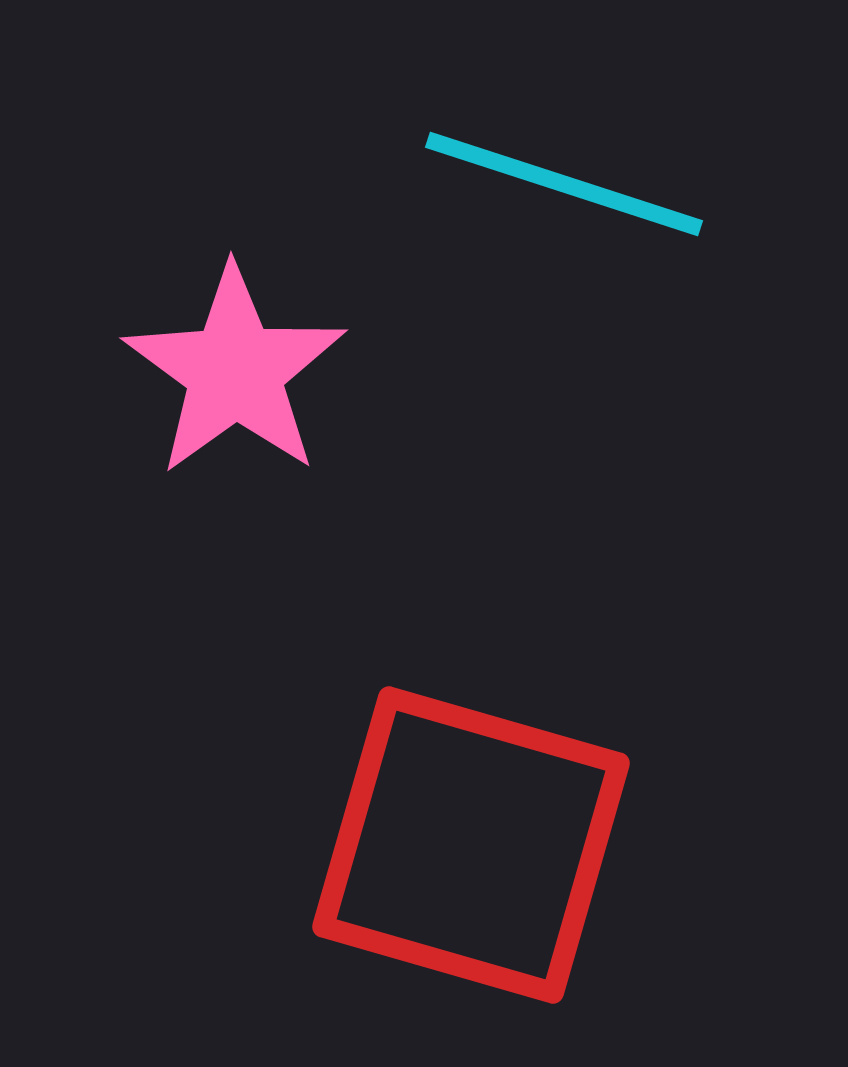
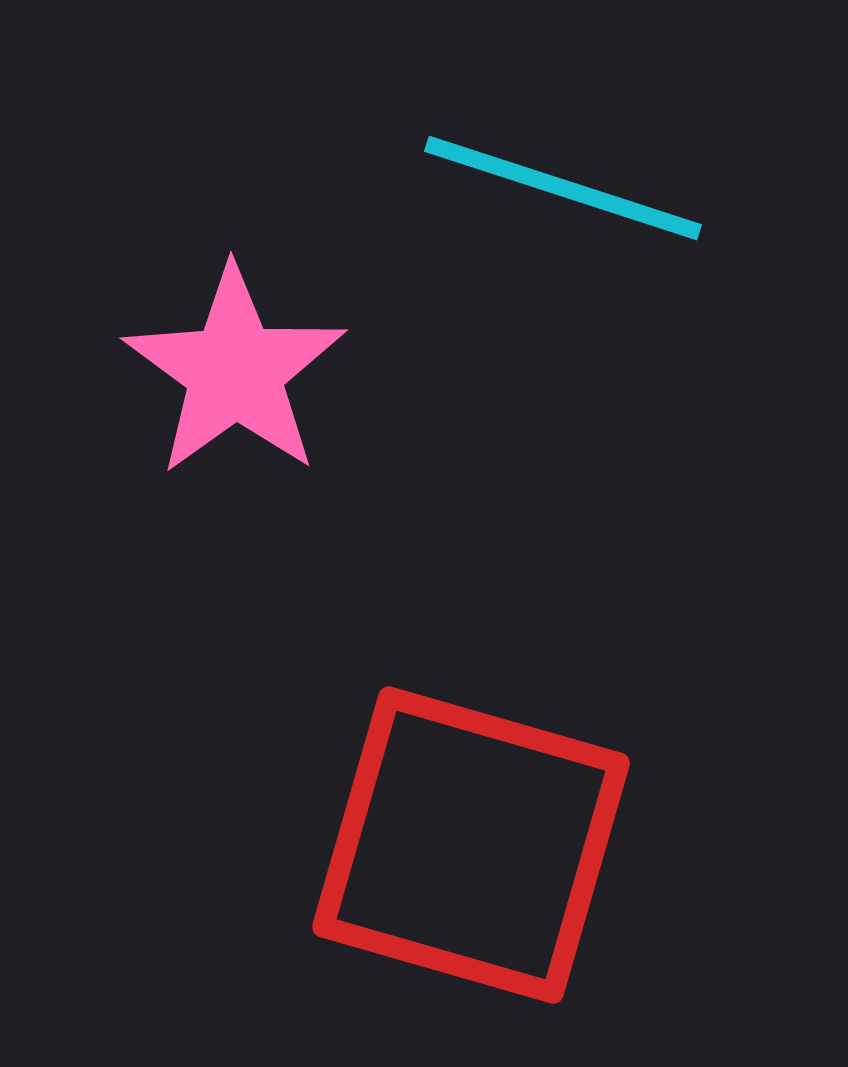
cyan line: moved 1 px left, 4 px down
